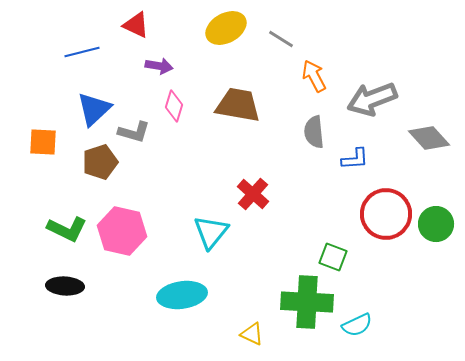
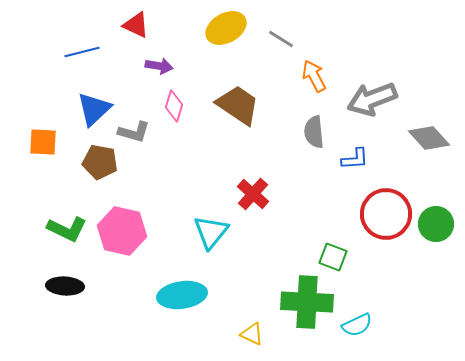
brown trapezoid: rotated 24 degrees clockwise
brown pentagon: rotated 28 degrees clockwise
